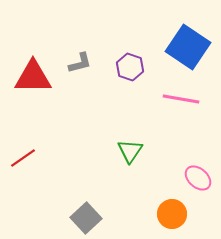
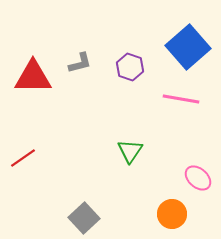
blue square: rotated 15 degrees clockwise
gray square: moved 2 px left
